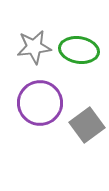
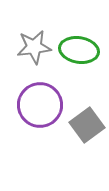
purple circle: moved 2 px down
